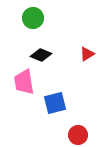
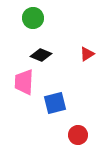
pink trapezoid: rotated 12 degrees clockwise
